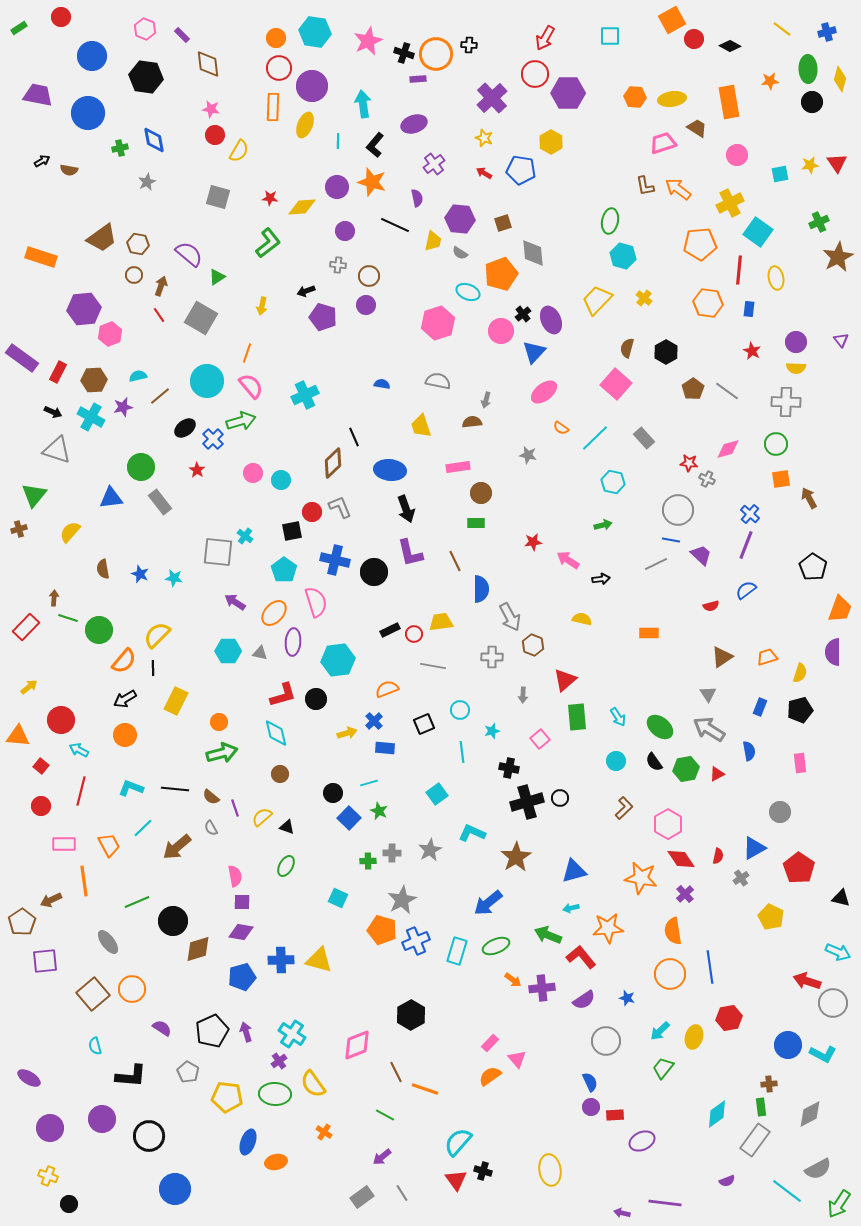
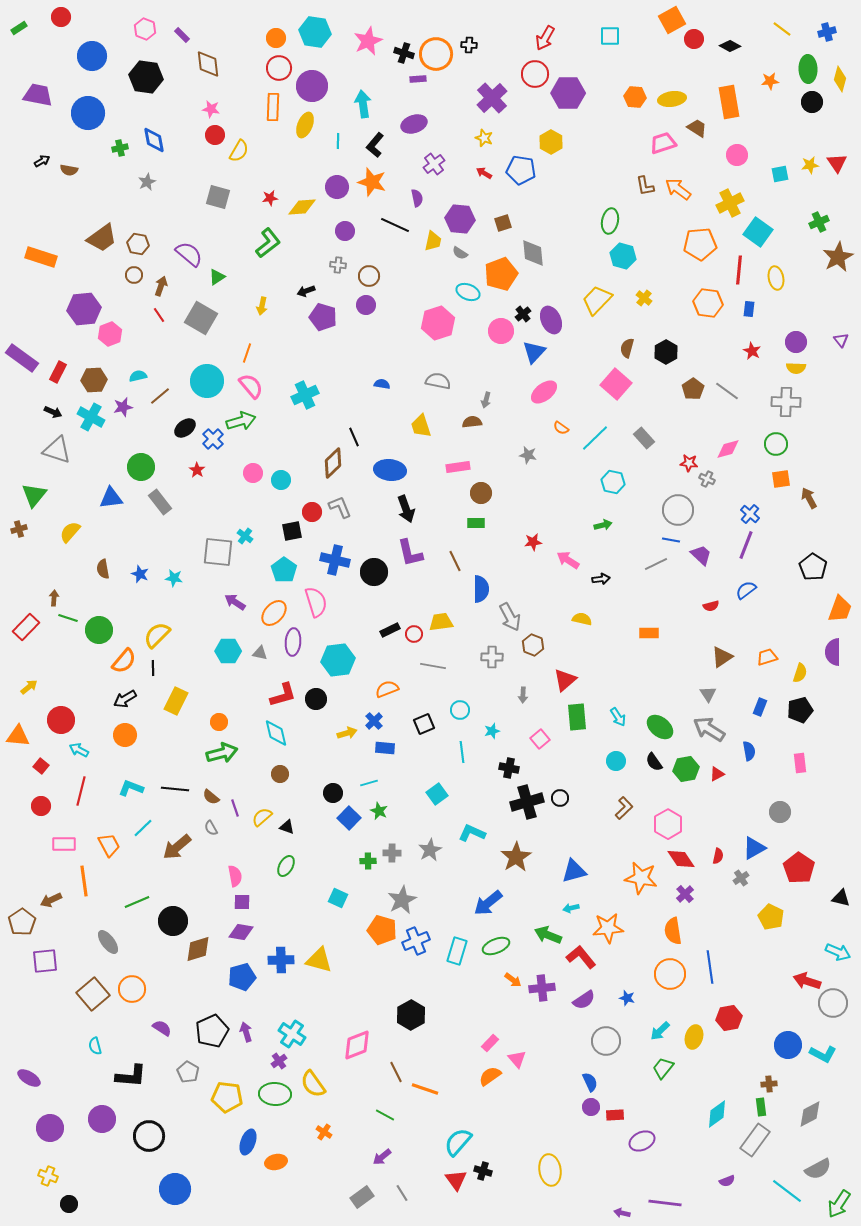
red star at (270, 198): rotated 14 degrees counterclockwise
